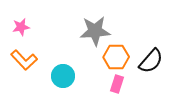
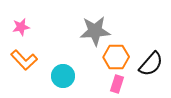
black semicircle: moved 3 px down
